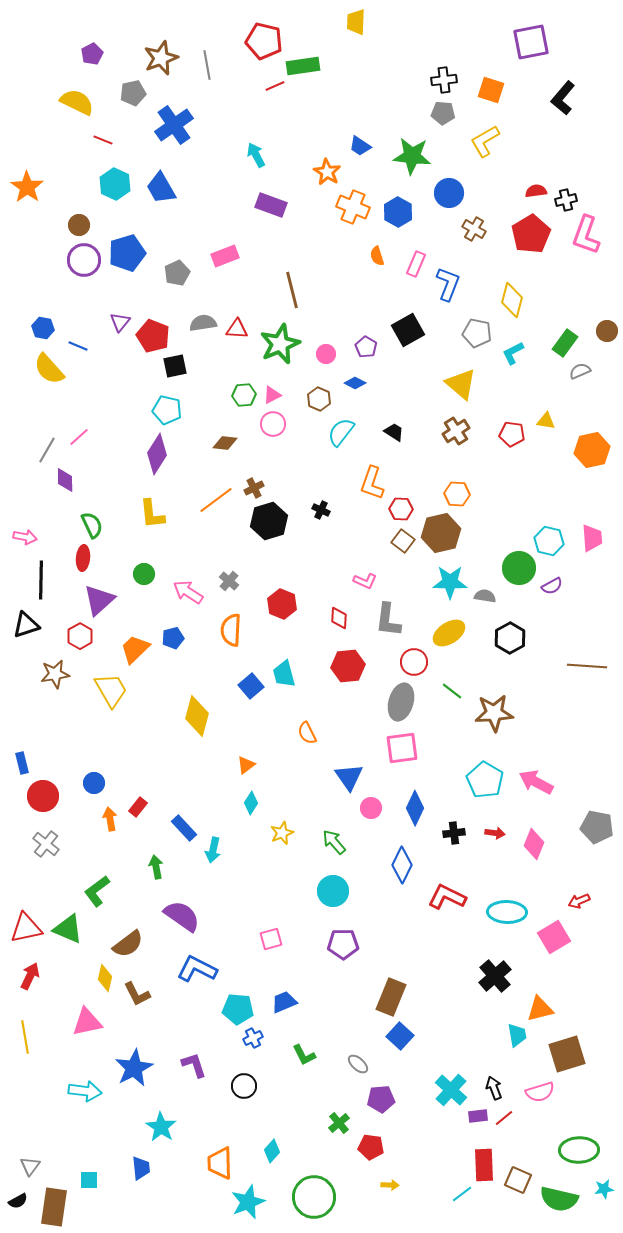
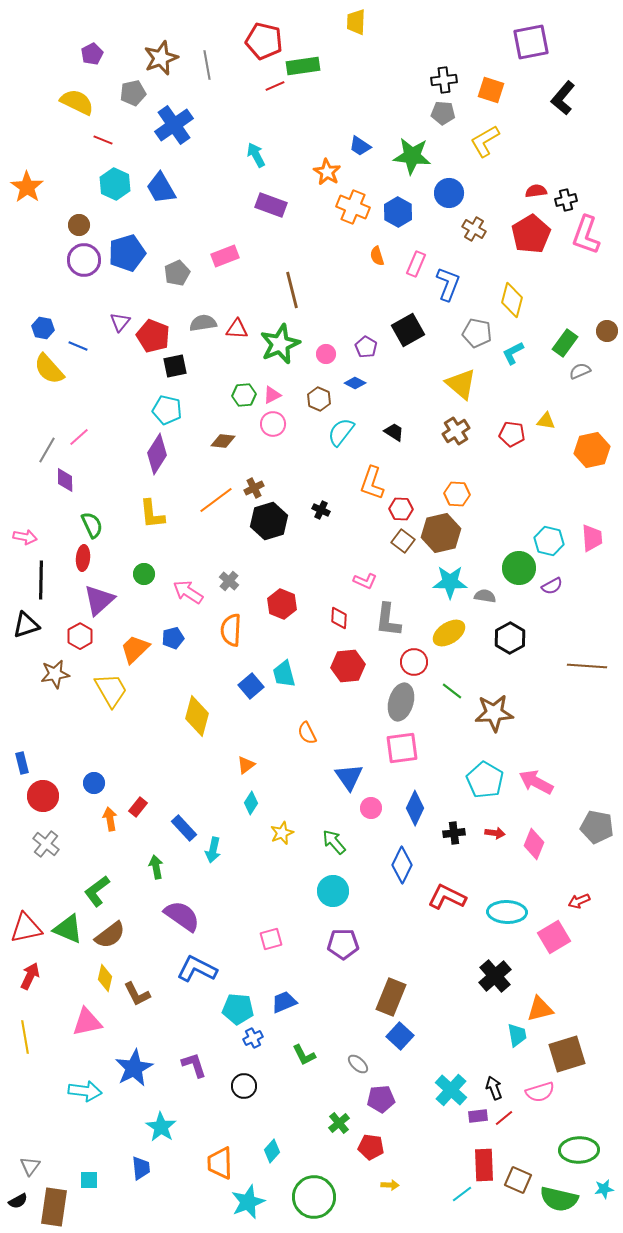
brown diamond at (225, 443): moved 2 px left, 2 px up
brown semicircle at (128, 944): moved 18 px left, 9 px up
